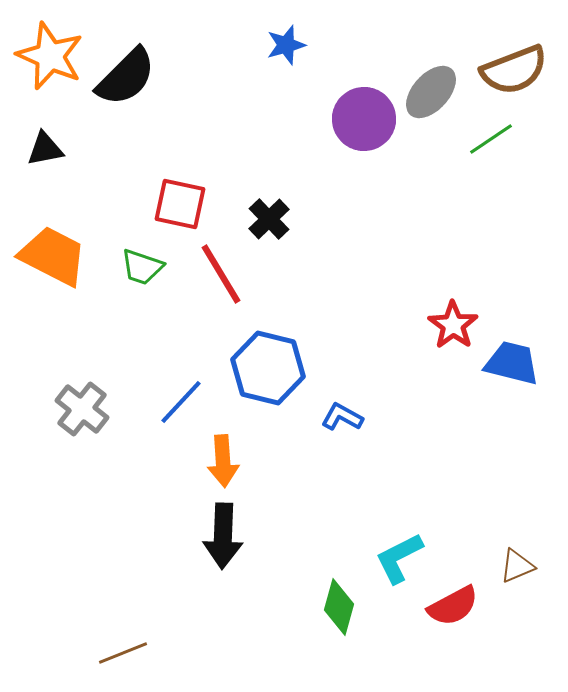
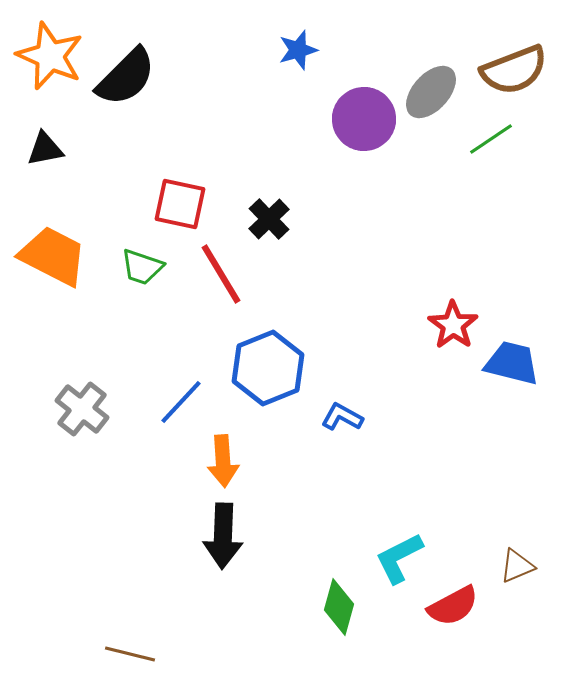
blue star: moved 12 px right, 5 px down
blue hexagon: rotated 24 degrees clockwise
brown line: moved 7 px right, 1 px down; rotated 36 degrees clockwise
